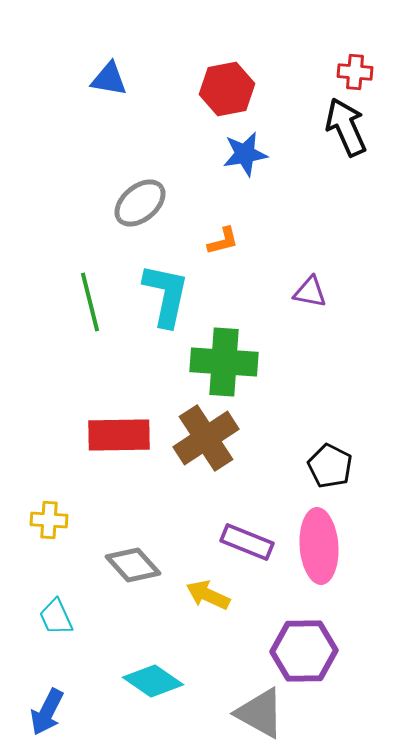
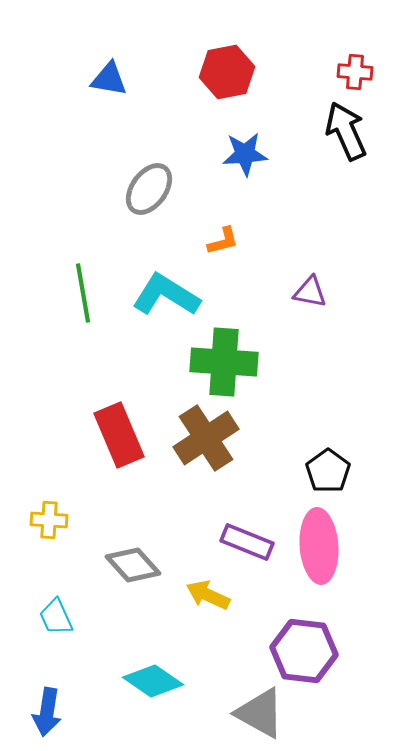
red hexagon: moved 17 px up
black arrow: moved 4 px down
blue star: rotated 6 degrees clockwise
gray ellipse: moved 9 px right, 14 px up; rotated 14 degrees counterclockwise
cyan L-shape: rotated 70 degrees counterclockwise
green line: moved 7 px left, 9 px up; rotated 4 degrees clockwise
red rectangle: rotated 68 degrees clockwise
black pentagon: moved 2 px left, 5 px down; rotated 9 degrees clockwise
purple hexagon: rotated 8 degrees clockwise
blue arrow: rotated 18 degrees counterclockwise
